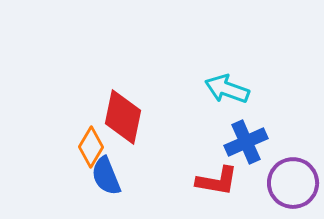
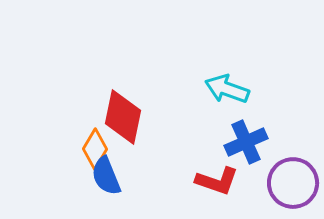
orange diamond: moved 4 px right, 2 px down
red L-shape: rotated 9 degrees clockwise
